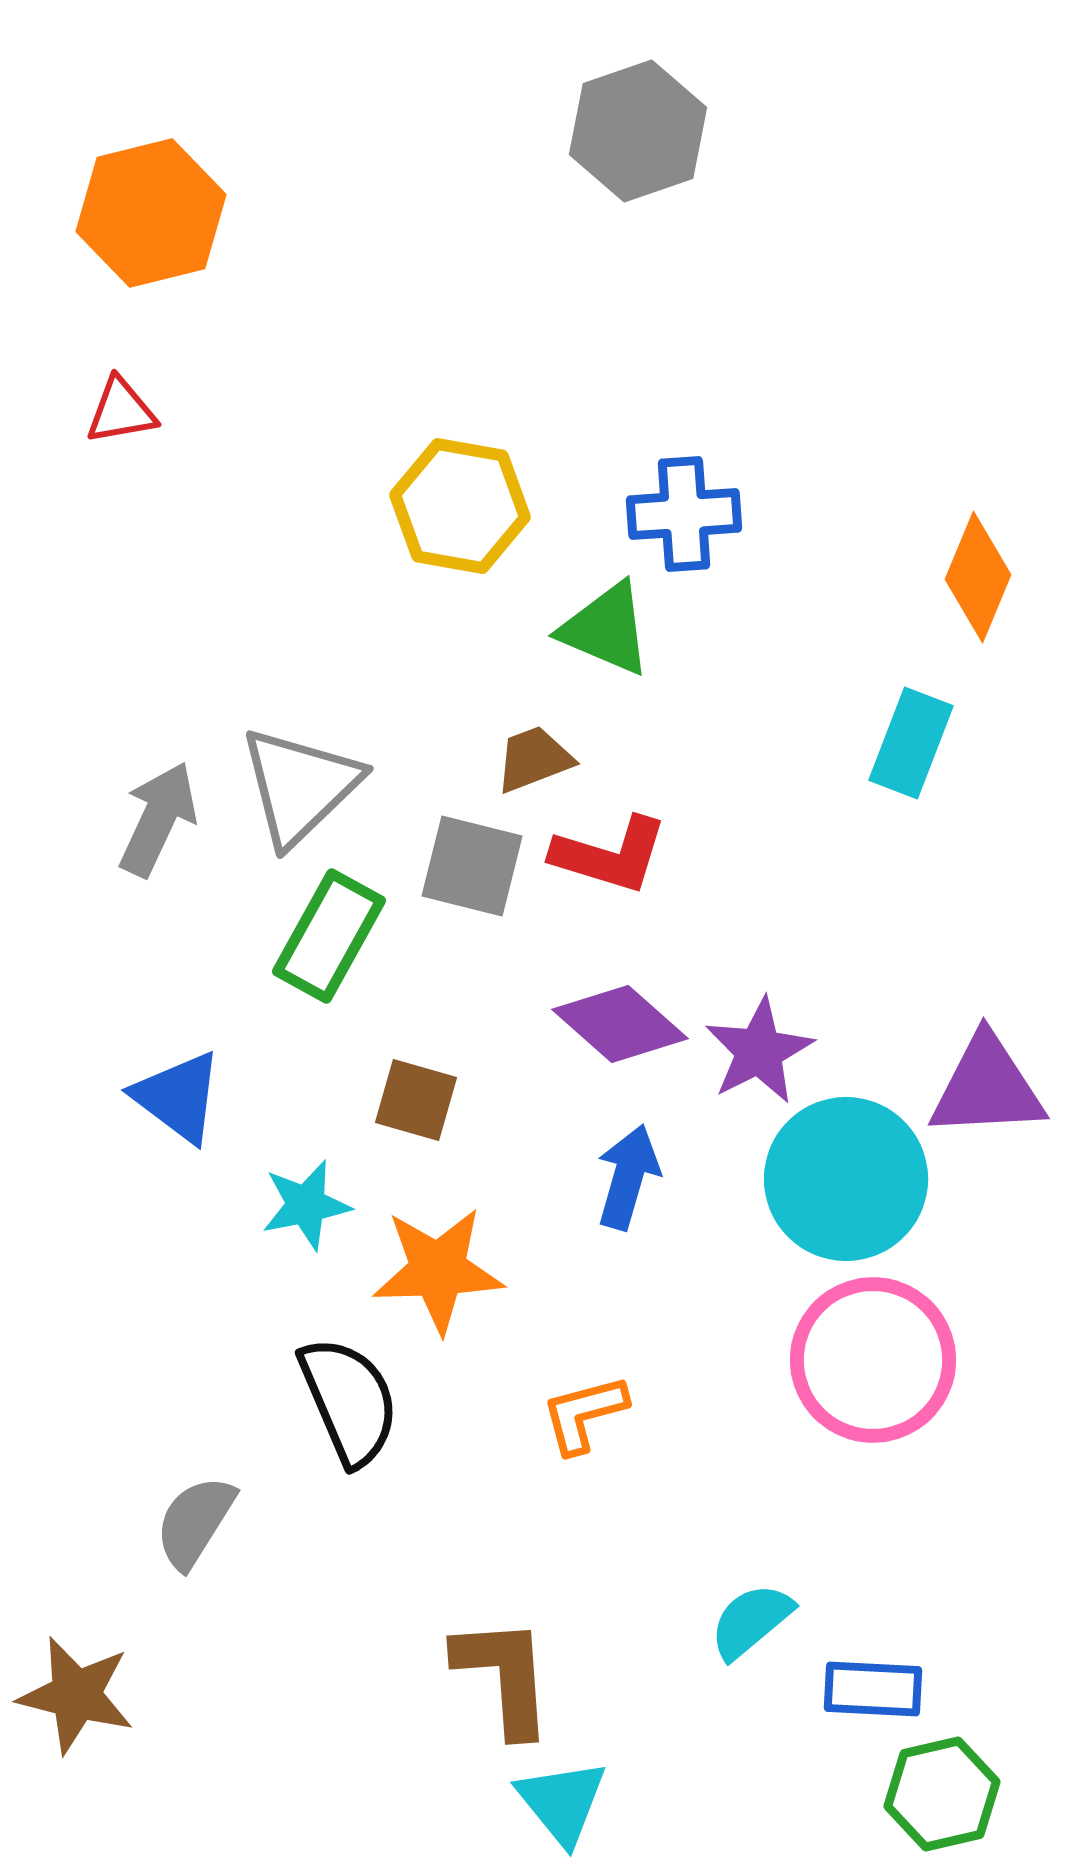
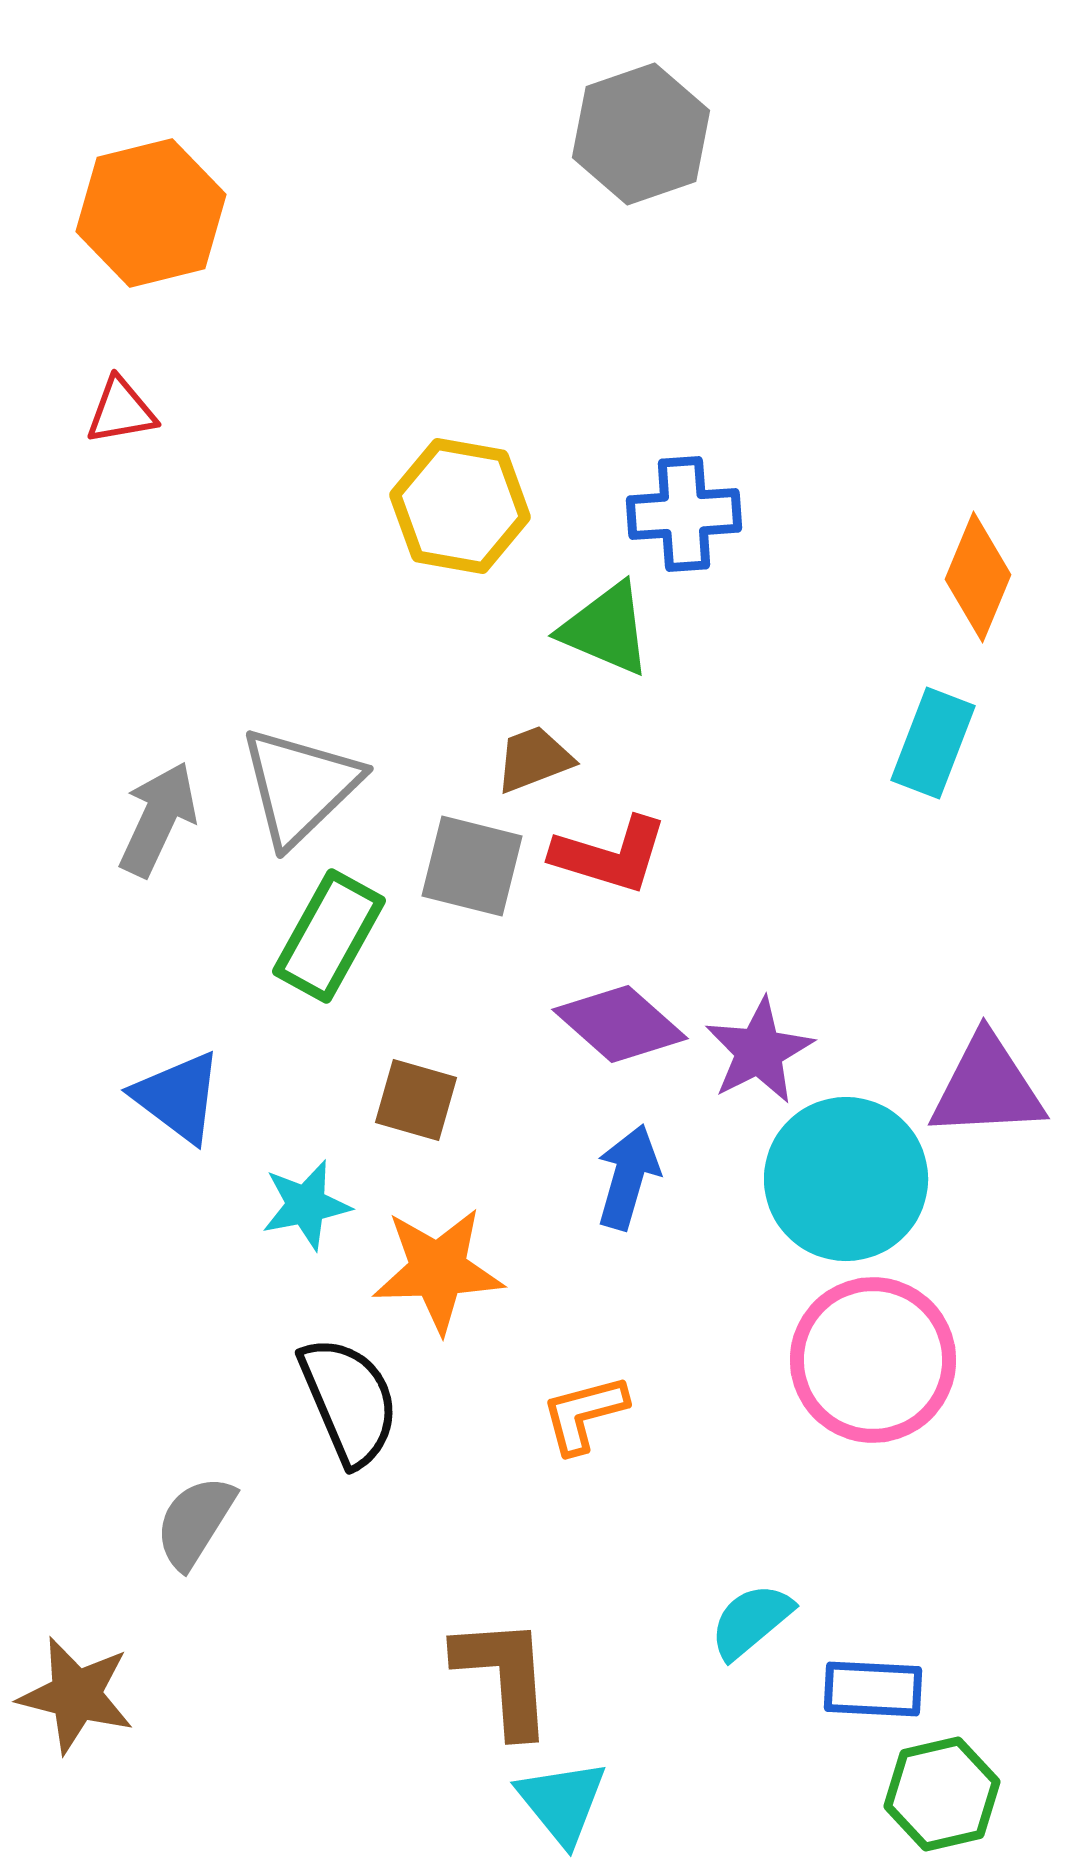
gray hexagon: moved 3 px right, 3 px down
cyan rectangle: moved 22 px right
